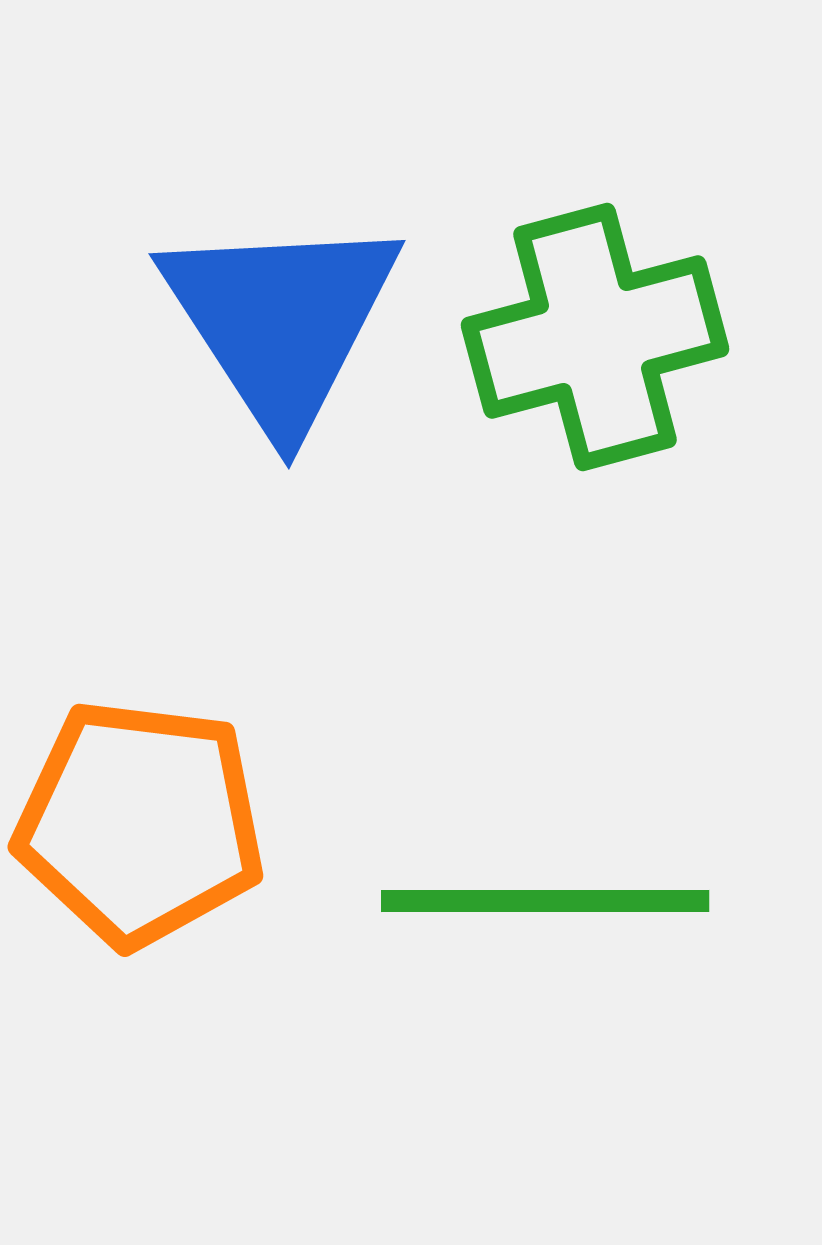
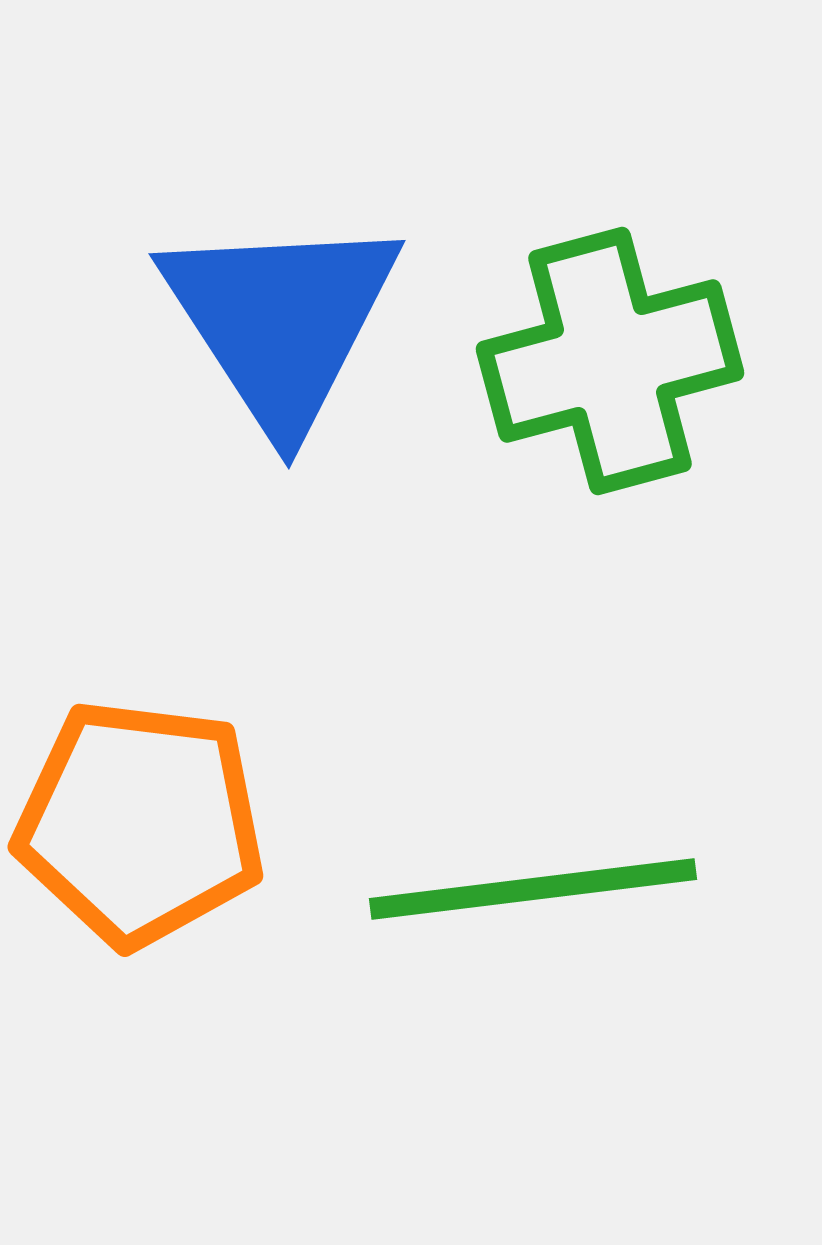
green cross: moved 15 px right, 24 px down
green line: moved 12 px left, 12 px up; rotated 7 degrees counterclockwise
